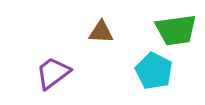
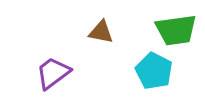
brown triangle: rotated 8 degrees clockwise
